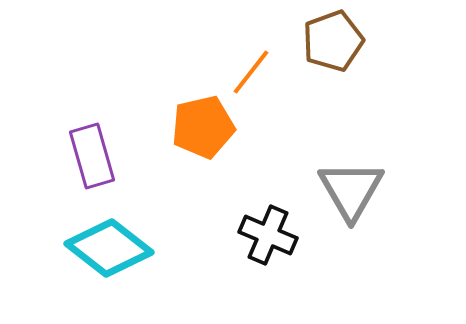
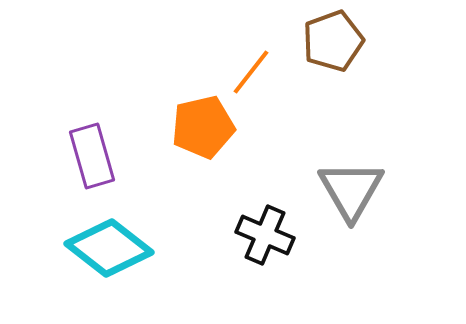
black cross: moved 3 px left
